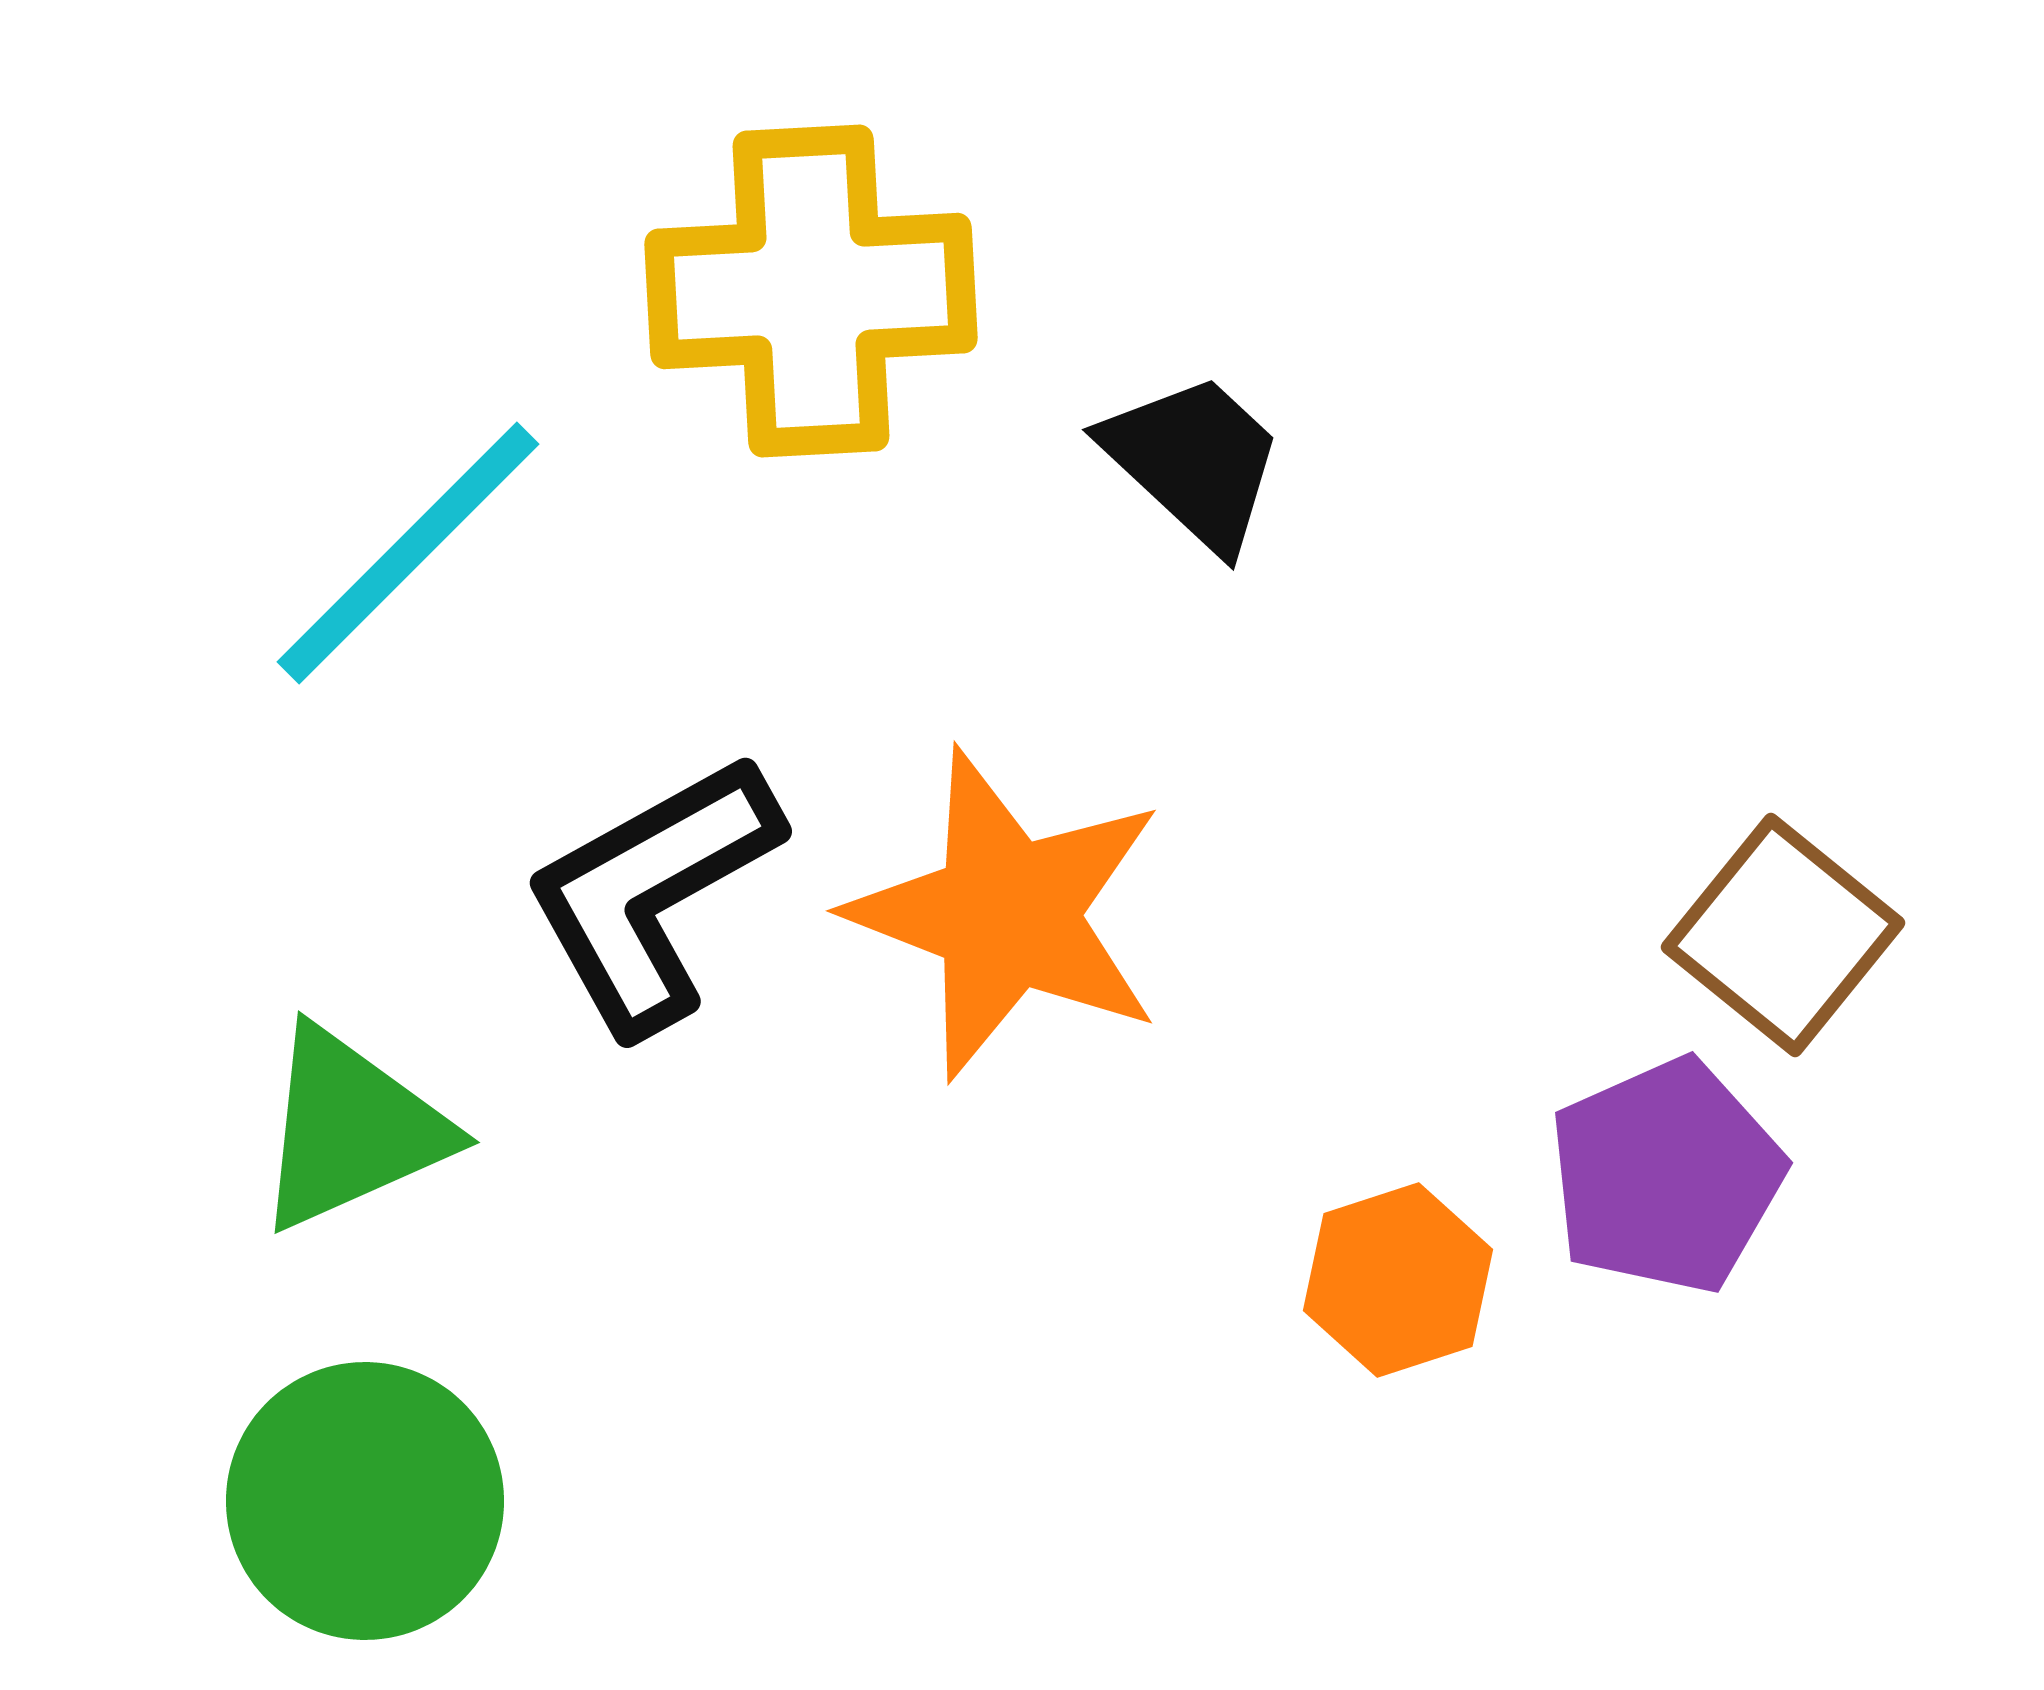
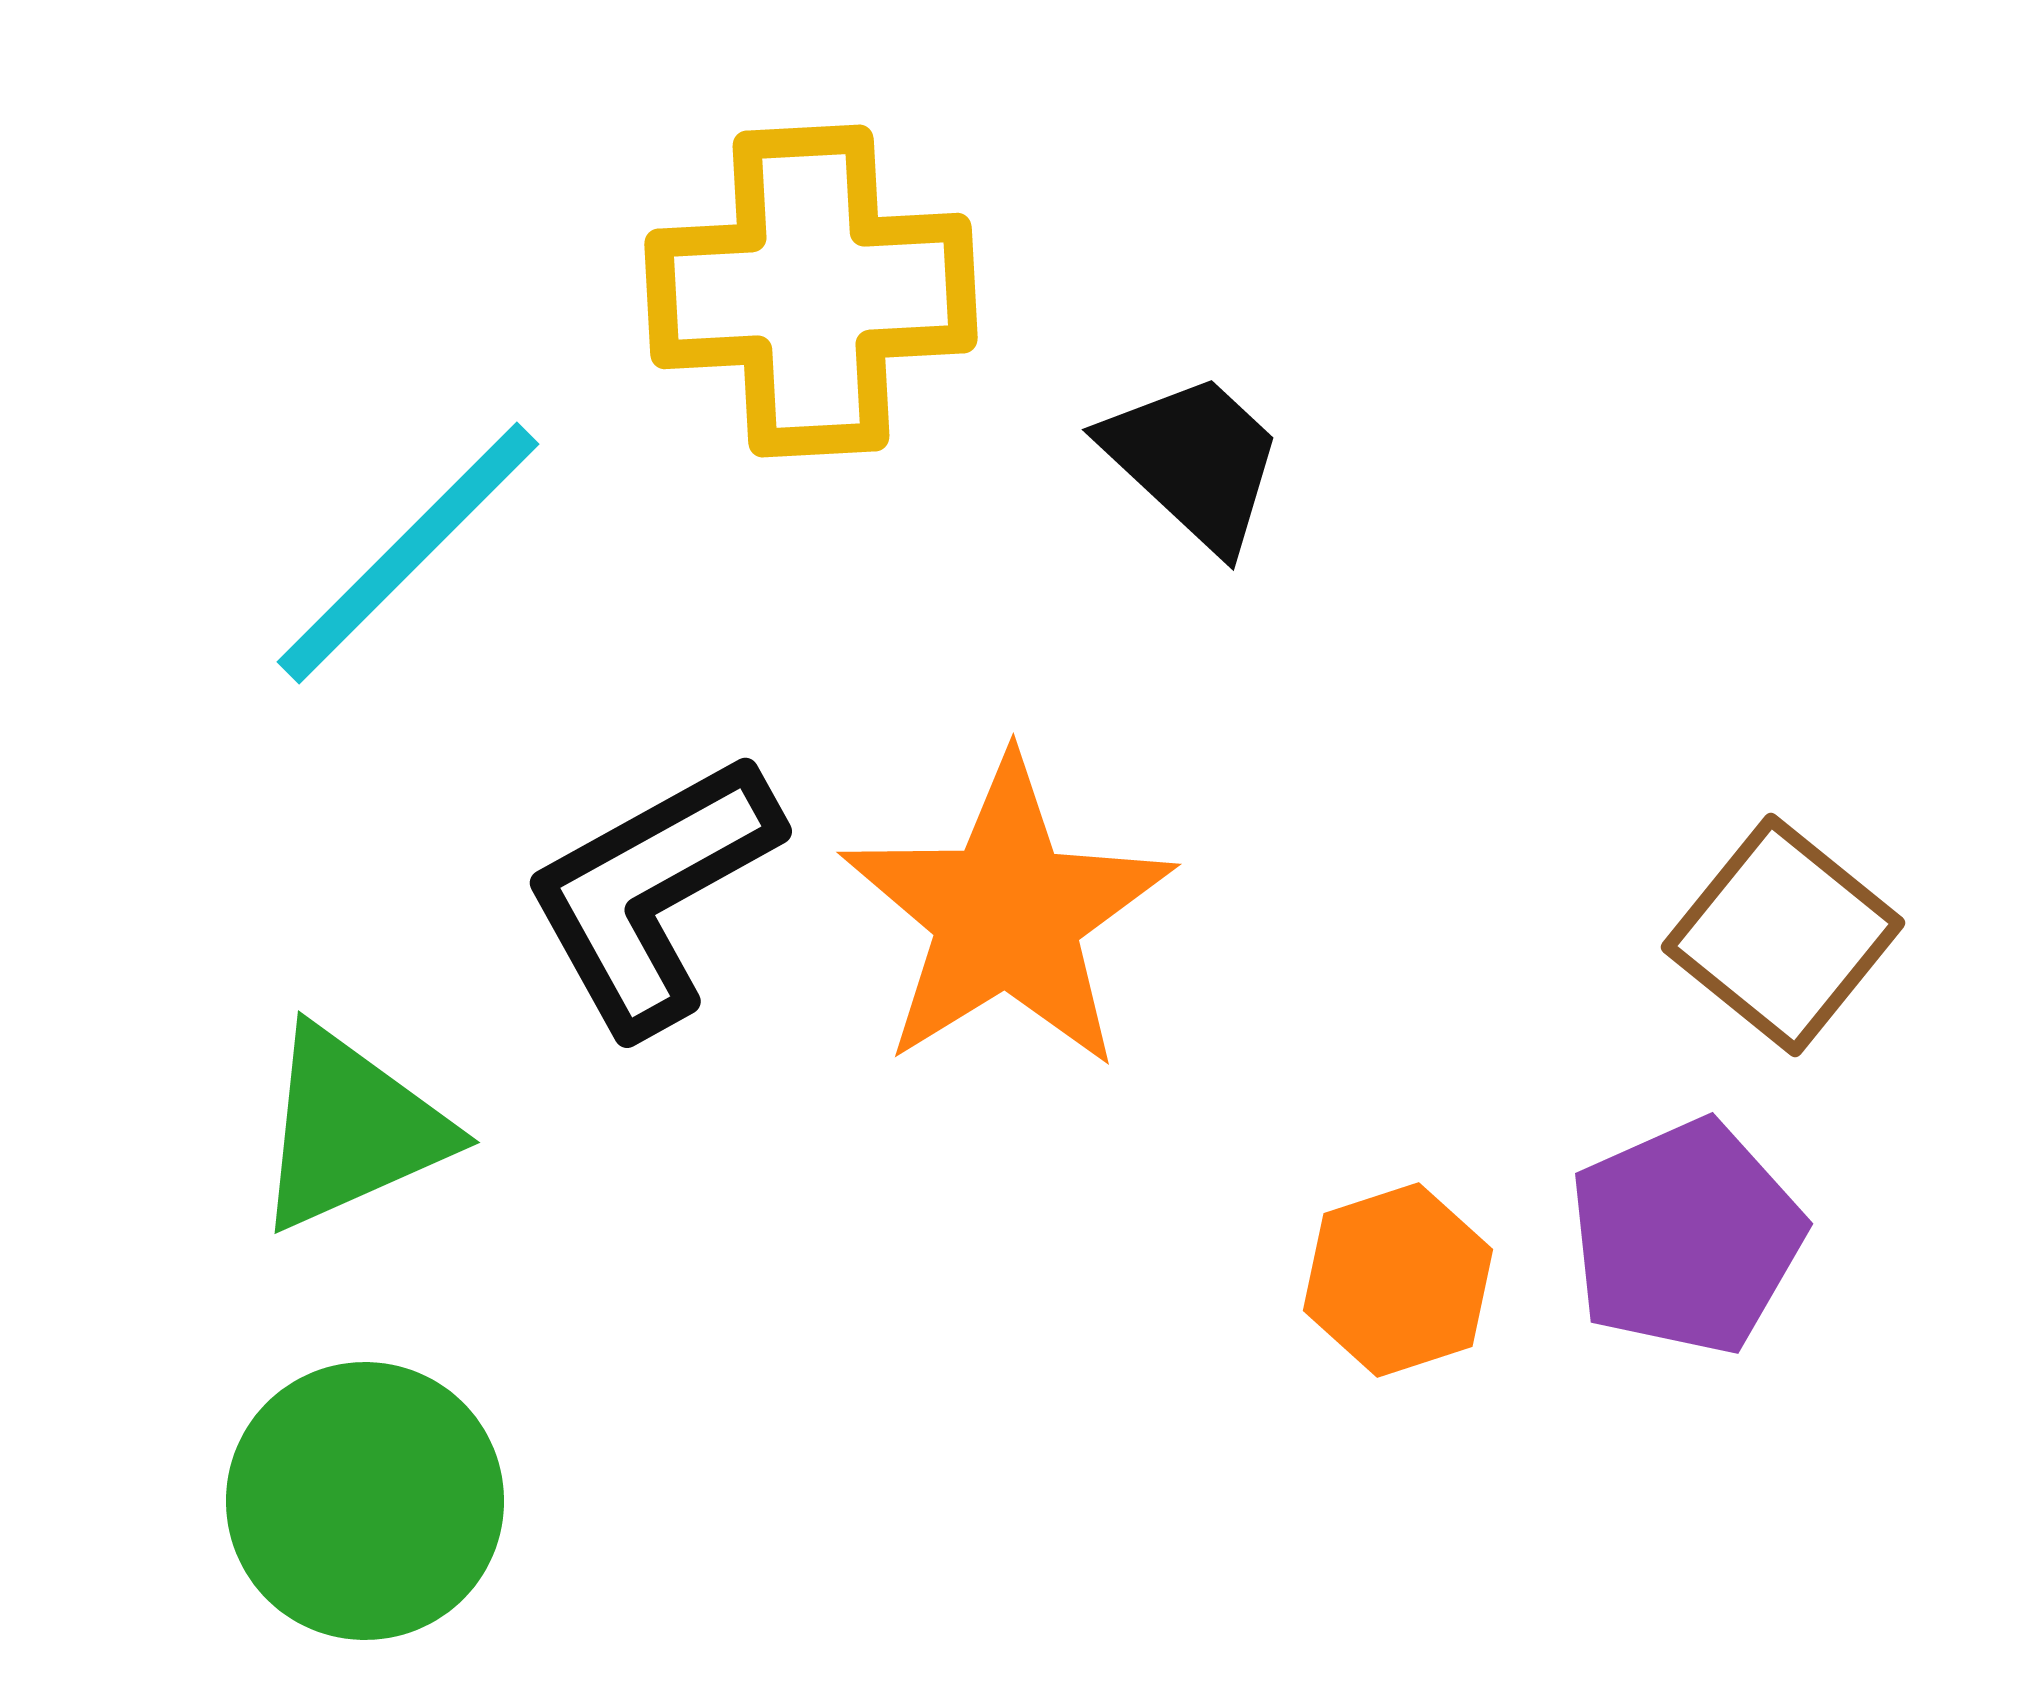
orange star: rotated 19 degrees clockwise
purple pentagon: moved 20 px right, 61 px down
